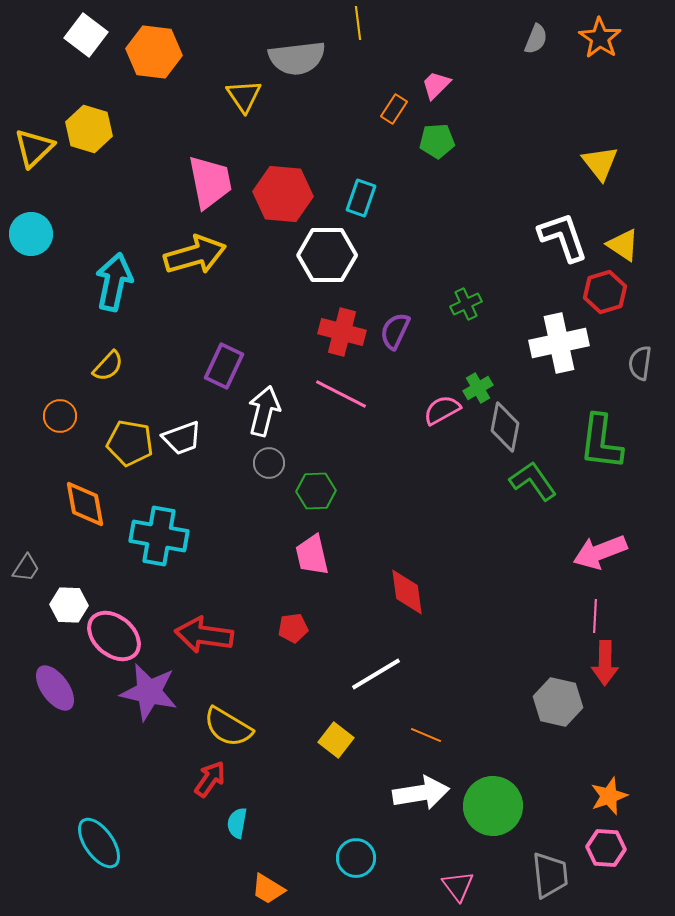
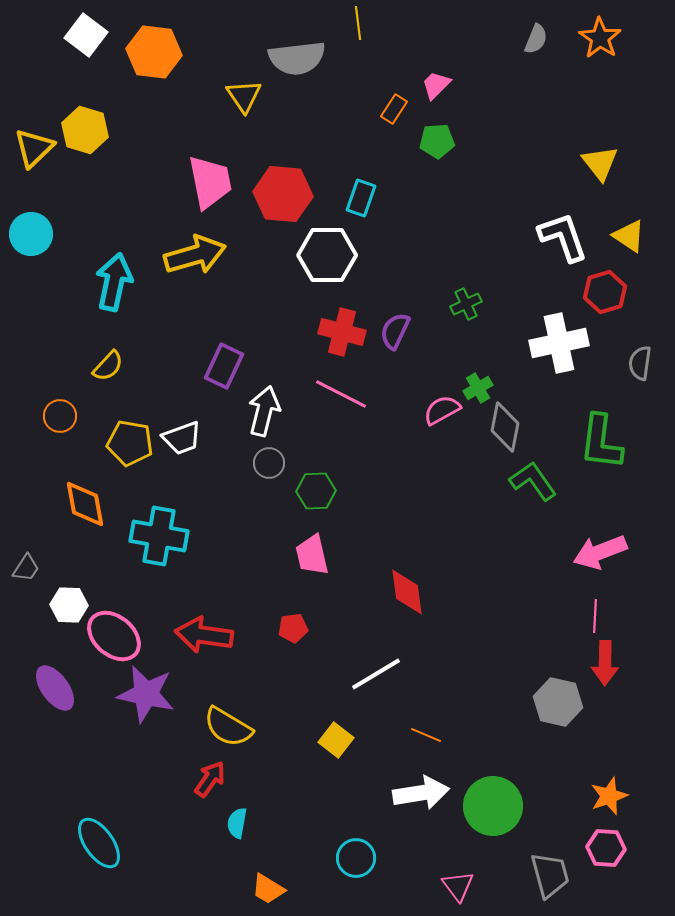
yellow hexagon at (89, 129): moved 4 px left, 1 px down
yellow triangle at (623, 245): moved 6 px right, 9 px up
purple star at (149, 692): moved 3 px left, 2 px down
gray trapezoid at (550, 875): rotated 9 degrees counterclockwise
